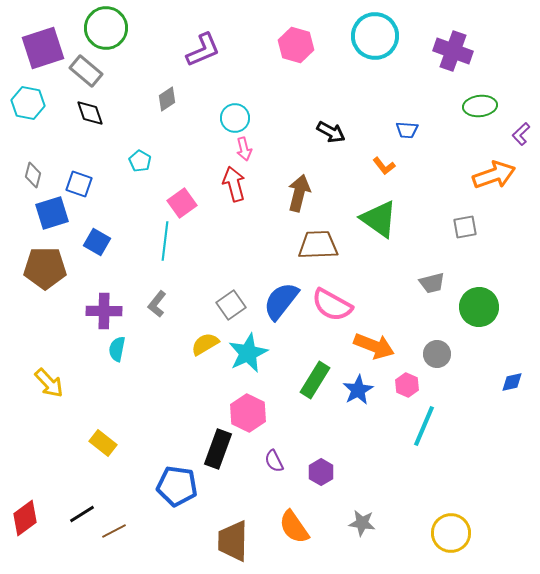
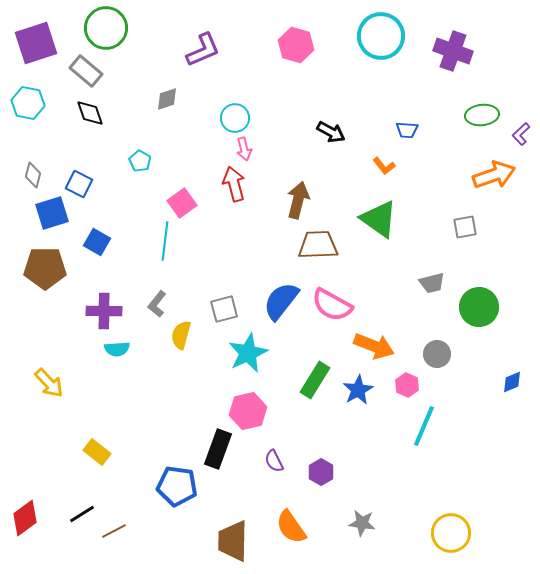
cyan circle at (375, 36): moved 6 px right
purple square at (43, 48): moved 7 px left, 5 px up
gray diamond at (167, 99): rotated 15 degrees clockwise
green ellipse at (480, 106): moved 2 px right, 9 px down
blue square at (79, 184): rotated 8 degrees clockwise
brown arrow at (299, 193): moved 1 px left, 7 px down
gray square at (231, 305): moved 7 px left, 4 px down; rotated 20 degrees clockwise
yellow semicircle at (205, 344): moved 24 px left, 9 px up; rotated 44 degrees counterclockwise
cyan semicircle at (117, 349): rotated 105 degrees counterclockwise
blue diamond at (512, 382): rotated 10 degrees counterclockwise
pink hexagon at (248, 413): moved 2 px up; rotated 21 degrees clockwise
yellow rectangle at (103, 443): moved 6 px left, 9 px down
orange semicircle at (294, 527): moved 3 px left
